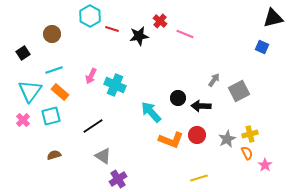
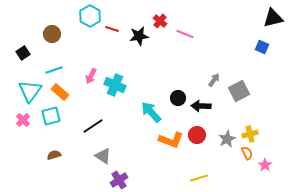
purple cross: moved 1 px right, 1 px down
